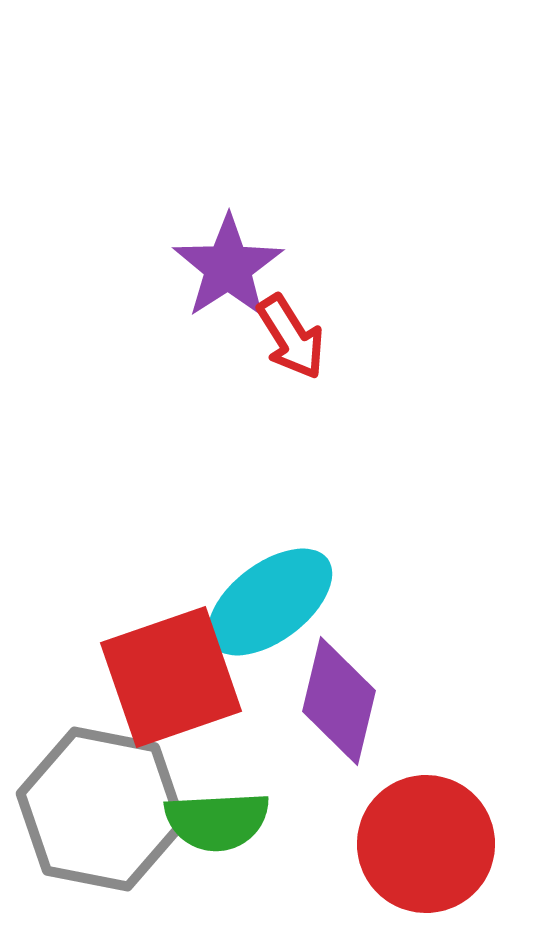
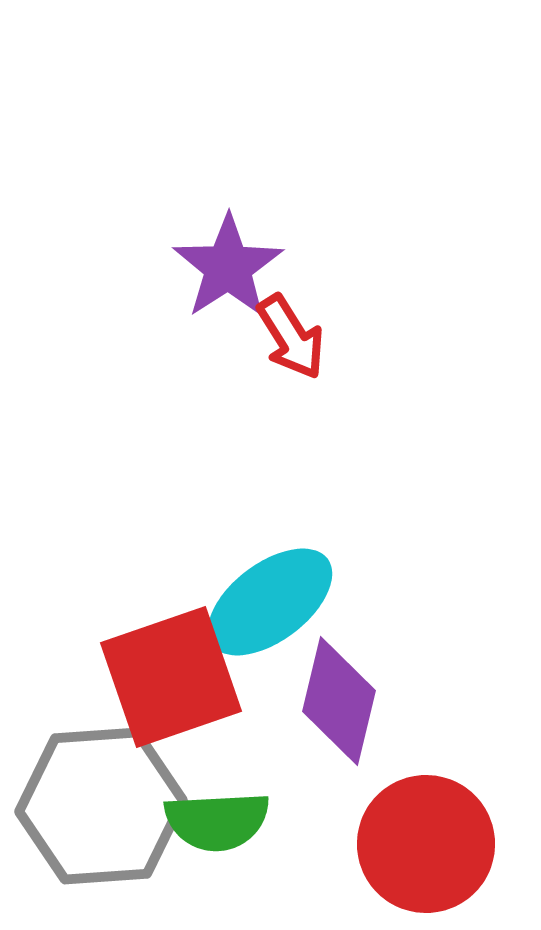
gray hexagon: moved 3 px up; rotated 15 degrees counterclockwise
